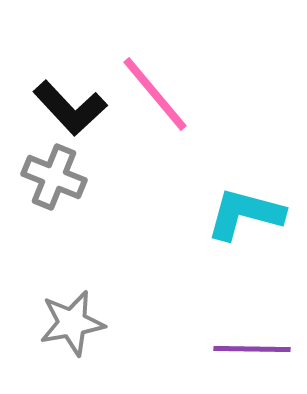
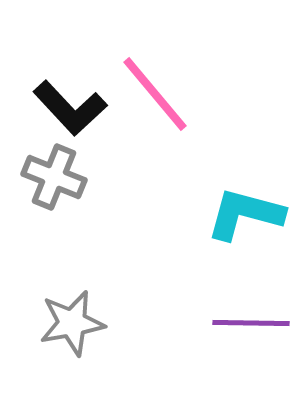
purple line: moved 1 px left, 26 px up
